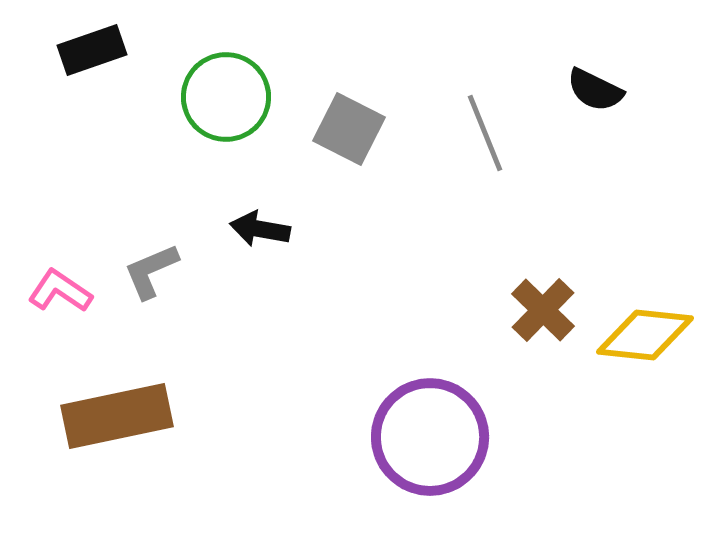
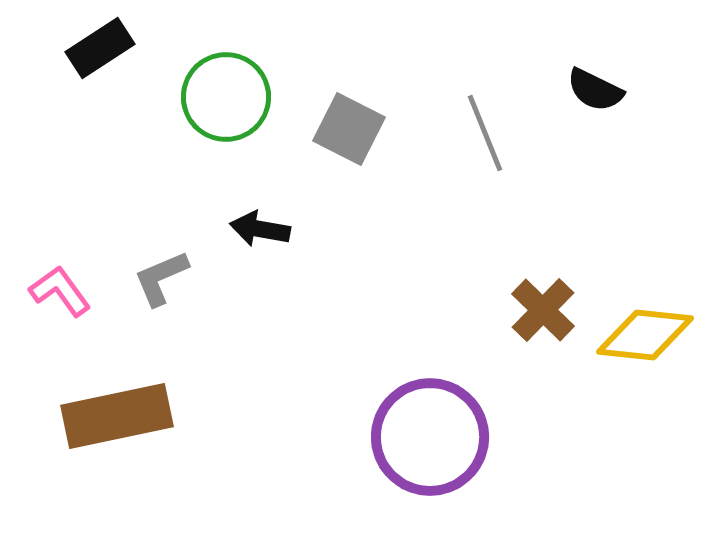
black rectangle: moved 8 px right, 2 px up; rotated 14 degrees counterclockwise
gray L-shape: moved 10 px right, 7 px down
pink L-shape: rotated 20 degrees clockwise
